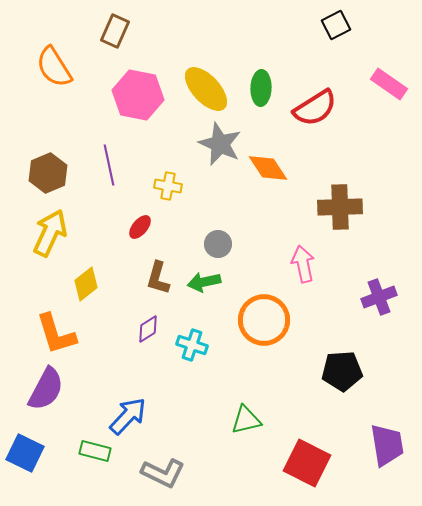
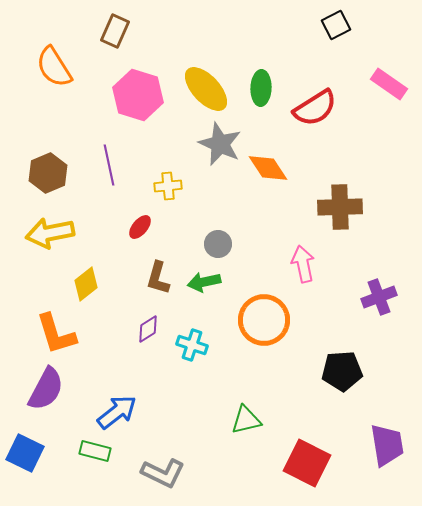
pink hexagon: rotated 6 degrees clockwise
yellow cross: rotated 16 degrees counterclockwise
yellow arrow: rotated 126 degrees counterclockwise
blue arrow: moved 11 px left, 4 px up; rotated 9 degrees clockwise
